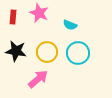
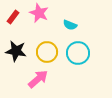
red rectangle: rotated 32 degrees clockwise
